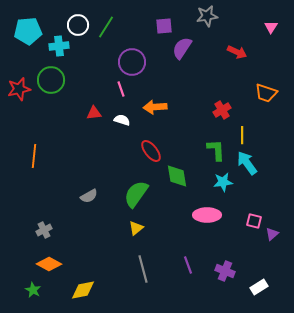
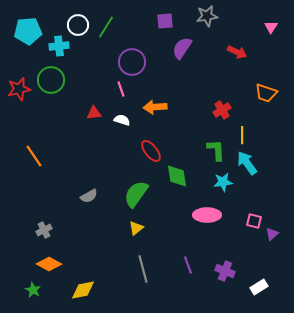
purple square: moved 1 px right, 5 px up
orange line: rotated 40 degrees counterclockwise
